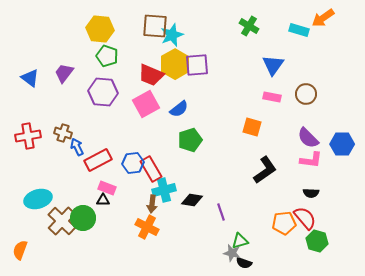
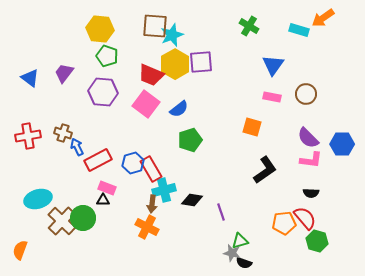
purple square at (197, 65): moved 4 px right, 3 px up
pink square at (146, 104): rotated 24 degrees counterclockwise
blue hexagon at (133, 163): rotated 10 degrees counterclockwise
